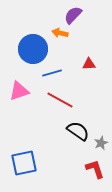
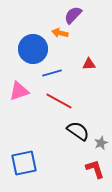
red line: moved 1 px left, 1 px down
